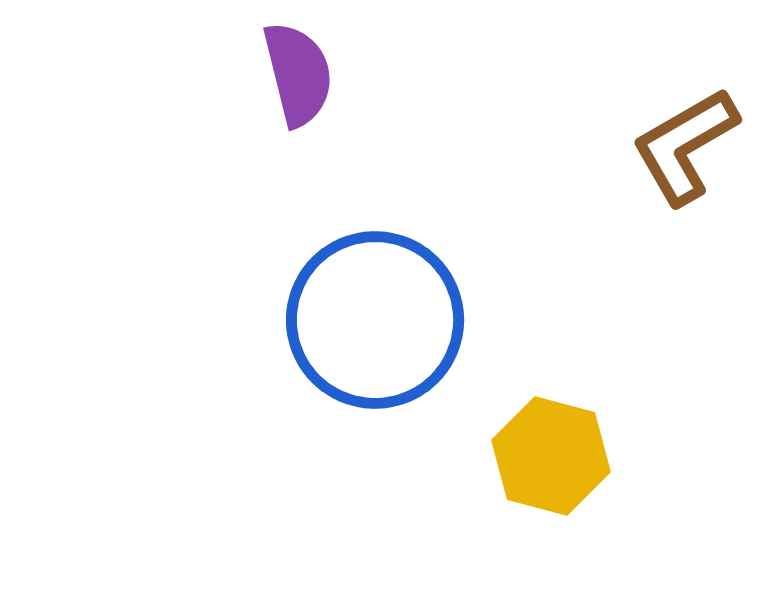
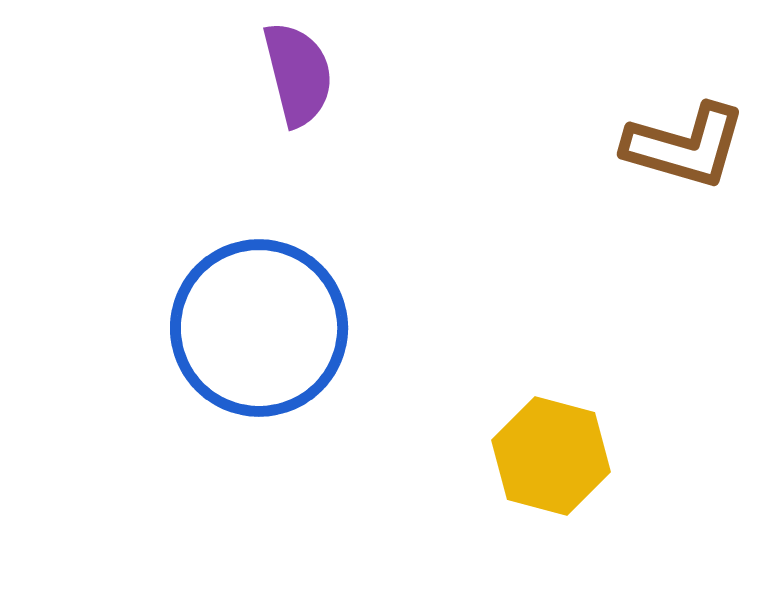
brown L-shape: rotated 134 degrees counterclockwise
blue circle: moved 116 px left, 8 px down
